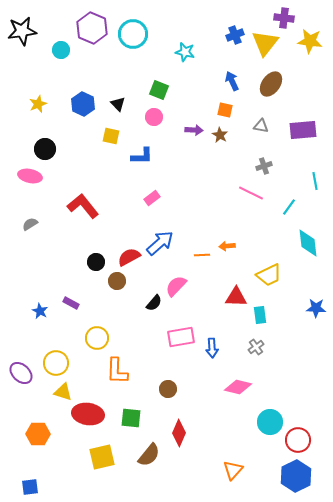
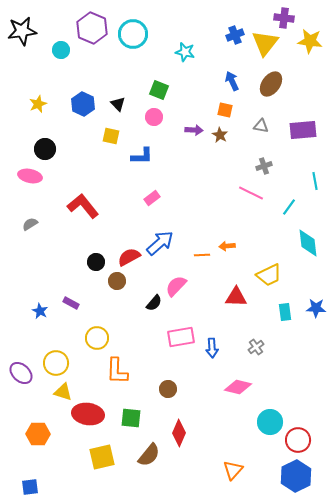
cyan rectangle at (260, 315): moved 25 px right, 3 px up
